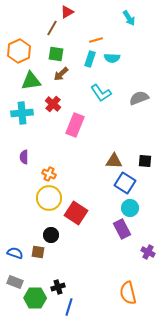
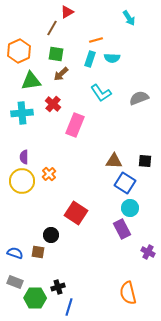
orange cross: rotated 24 degrees clockwise
yellow circle: moved 27 px left, 17 px up
